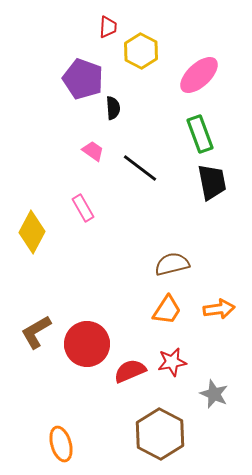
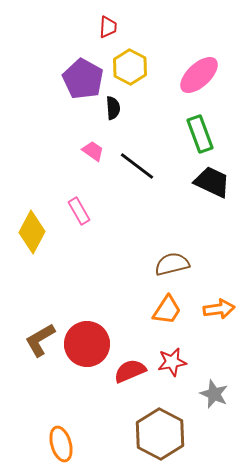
yellow hexagon: moved 11 px left, 16 px down
purple pentagon: rotated 9 degrees clockwise
black line: moved 3 px left, 2 px up
black trapezoid: rotated 54 degrees counterclockwise
pink rectangle: moved 4 px left, 3 px down
brown L-shape: moved 4 px right, 8 px down
